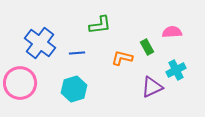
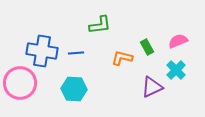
pink semicircle: moved 6 px right, 9 px down; rotated 18 degrees counterclockwise
blue cross: moved 2 px right, 8 px down; rotated 28 degrees counterclockwise
blue line: moved 1 px left
cyan cross: rotated 18 degrees counterclockwise
cyan hexagon: rotated 20 degrees clockwise
